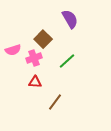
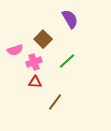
pink semicircle: moved 2 px right
pink cross: moved 4 px down
